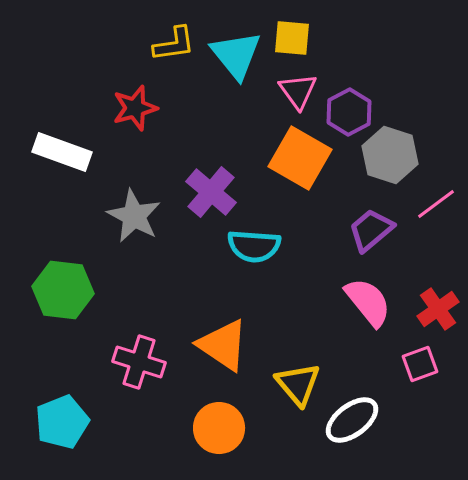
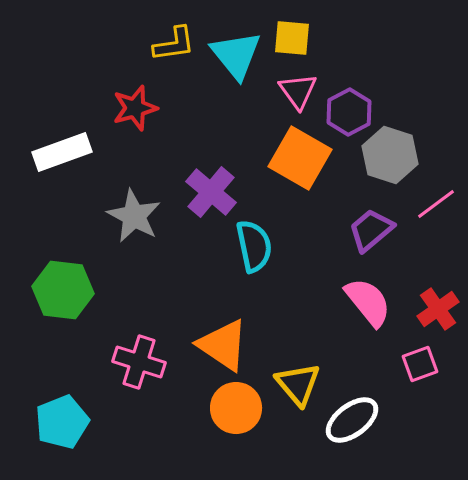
white rectangle: rotated 40 degrees counterclockwise
cyan semicircle: rotated 106 degrees counterclockwise
orange circle: moved 17 px right, 20 px up
